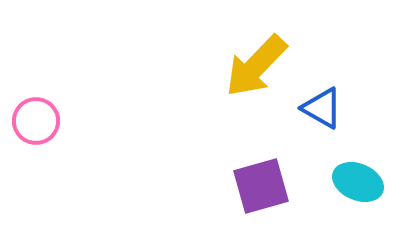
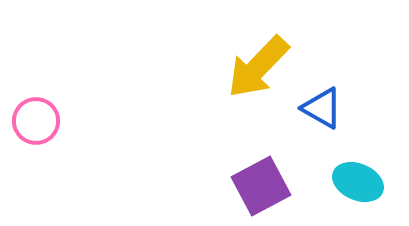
yellow arrow: moved 2 px right, 1 px down
purple square: rotated 12 degrees counterclockwise
